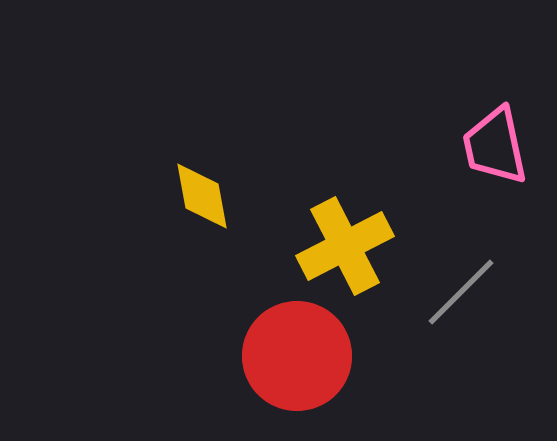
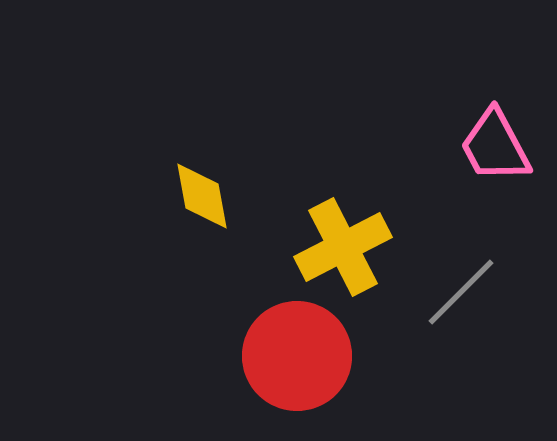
pink trapezoid: rotated 16 degrees counterclockwise
yellow cross: moved 2 px left, 1 px down
